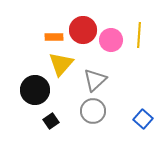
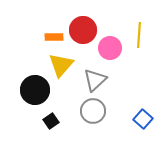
pink circle: moved 1 px left, 8 px down
yellow triangle: moved 1 px down
